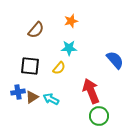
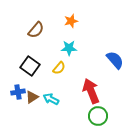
black square: rotated 30 degrees clockwise
green circle: moved 1 px left
